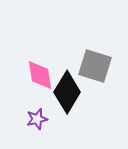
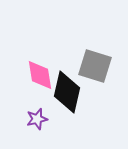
black diamond: rotated 18 degrees counterclockwise
